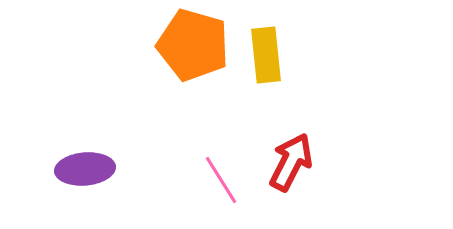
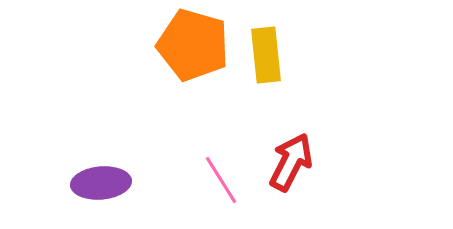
purple ellipse: moved 16 px right, 14 px down
